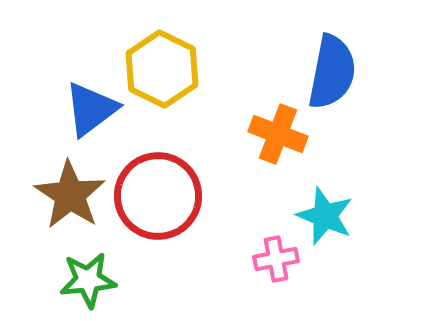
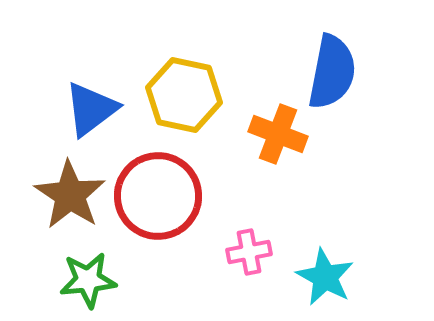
yellow hexagon: moved 22 px right, 26 px down; rotated 14 degrees counterclockwise
cyan star: moved 61 px down; rotated 6 degrees clockwise
pink cross: moved 27 px left, 7 px up
